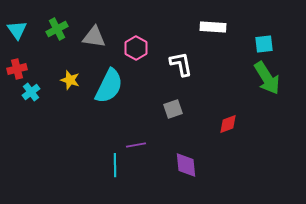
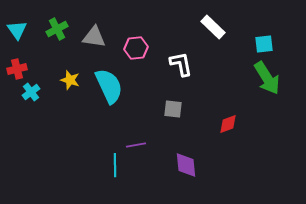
white rectangle: rotated 40 degrees clockwise
pink hexagon: rotated 25 degrees clockwise
cyan semicircle: rotated 51 degrees counterclockwise
gray square: rotated 24 degrees clockwise
